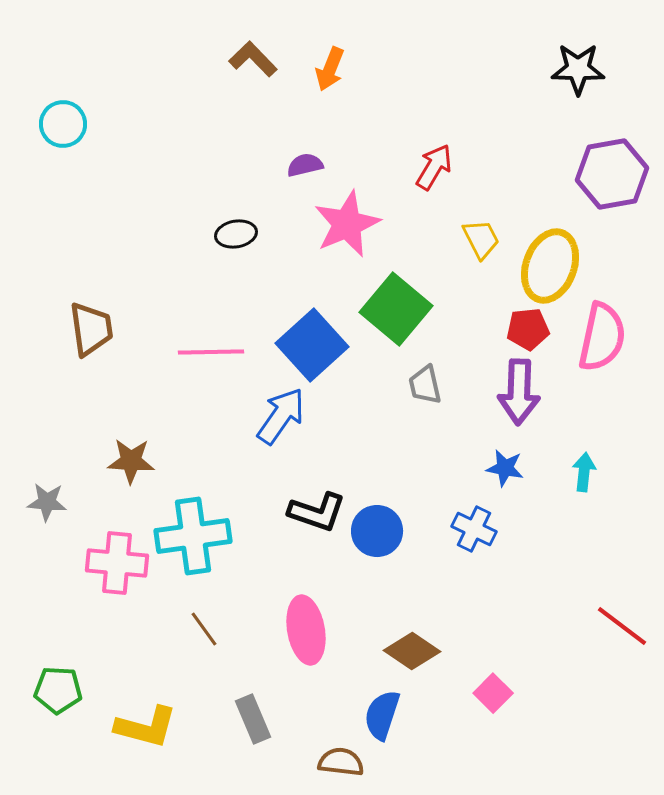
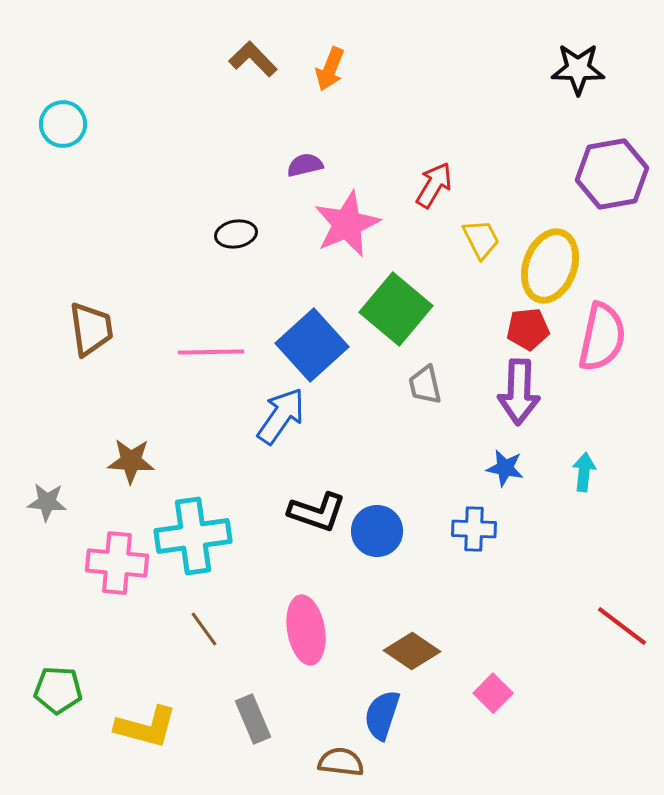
red arrow: moved 18 px down
blue cross: rotated 24 degrees counterclockwise
